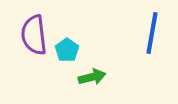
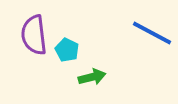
blue line: rotated 72 degrees counterclockwise
cyan pentagon: rotated 10 degrees counterclockwise
